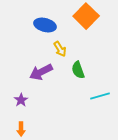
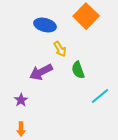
cyan line: rotated 24 degrees counterclockwise
